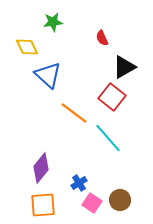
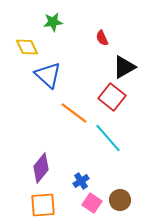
blue cross: moved 2 px right, 2 px up
